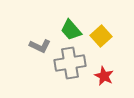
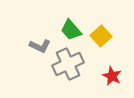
gray cross: moved 2 px left, 1 px down; rotated 16 degrees counterclockwise
red star: moved 8 px right
